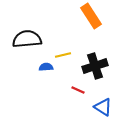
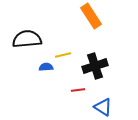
red line: rotated 32 degrees counterclockwise
